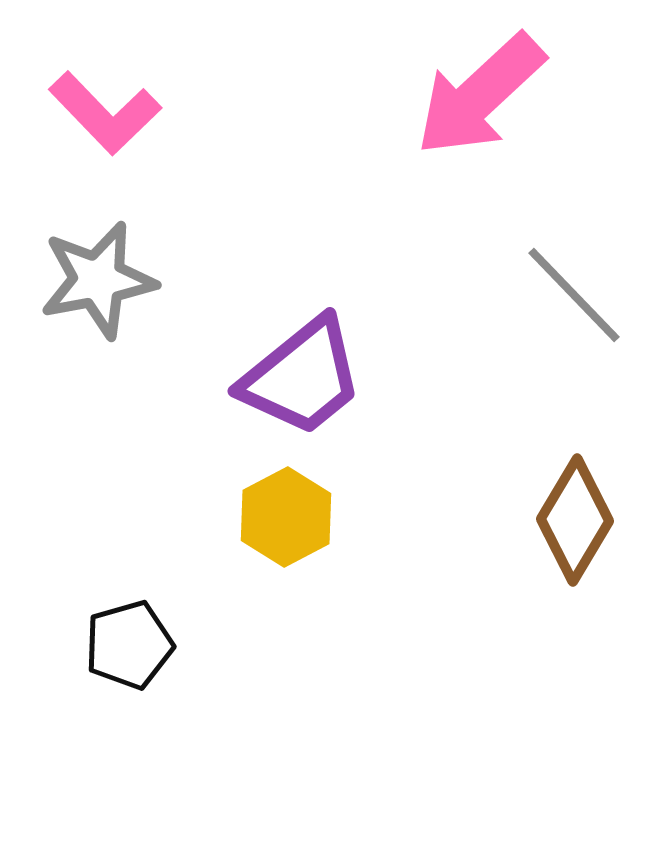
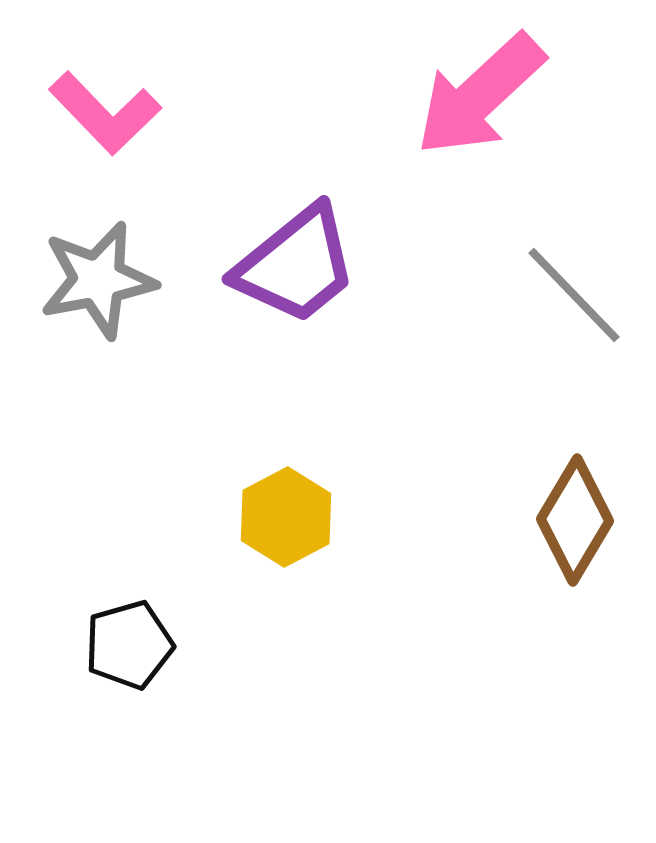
purple trapezoid: moved 6 px left, 112 px up
